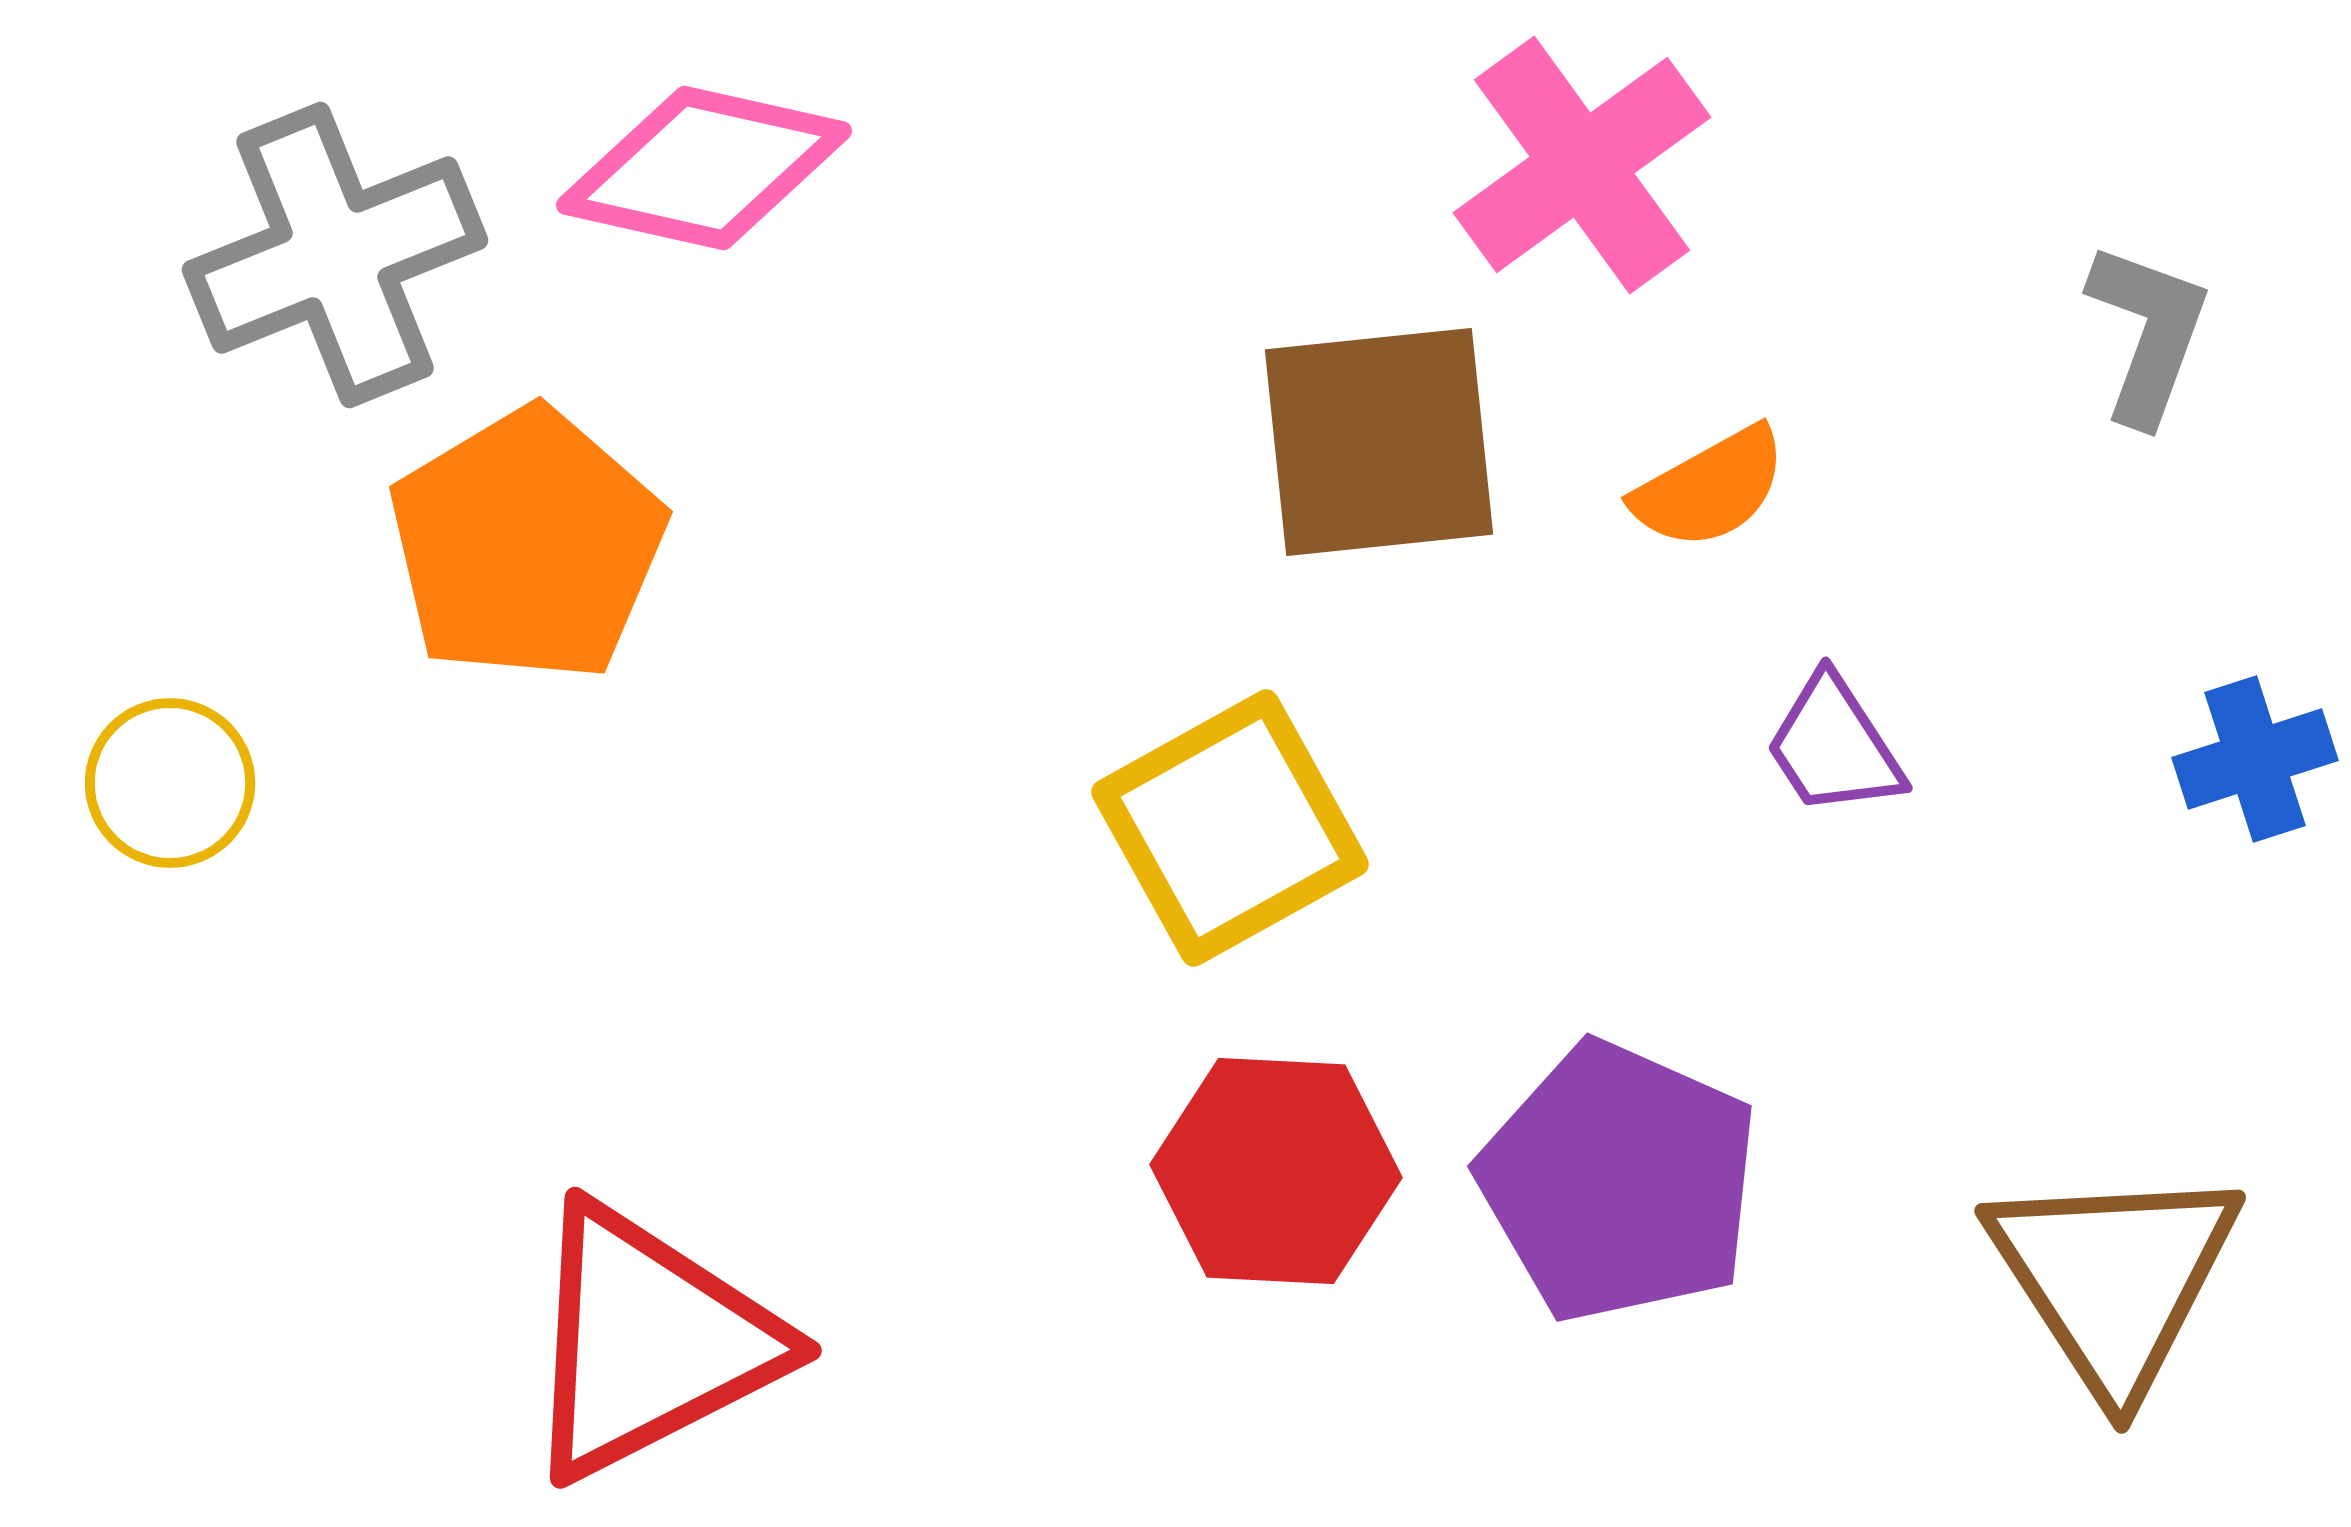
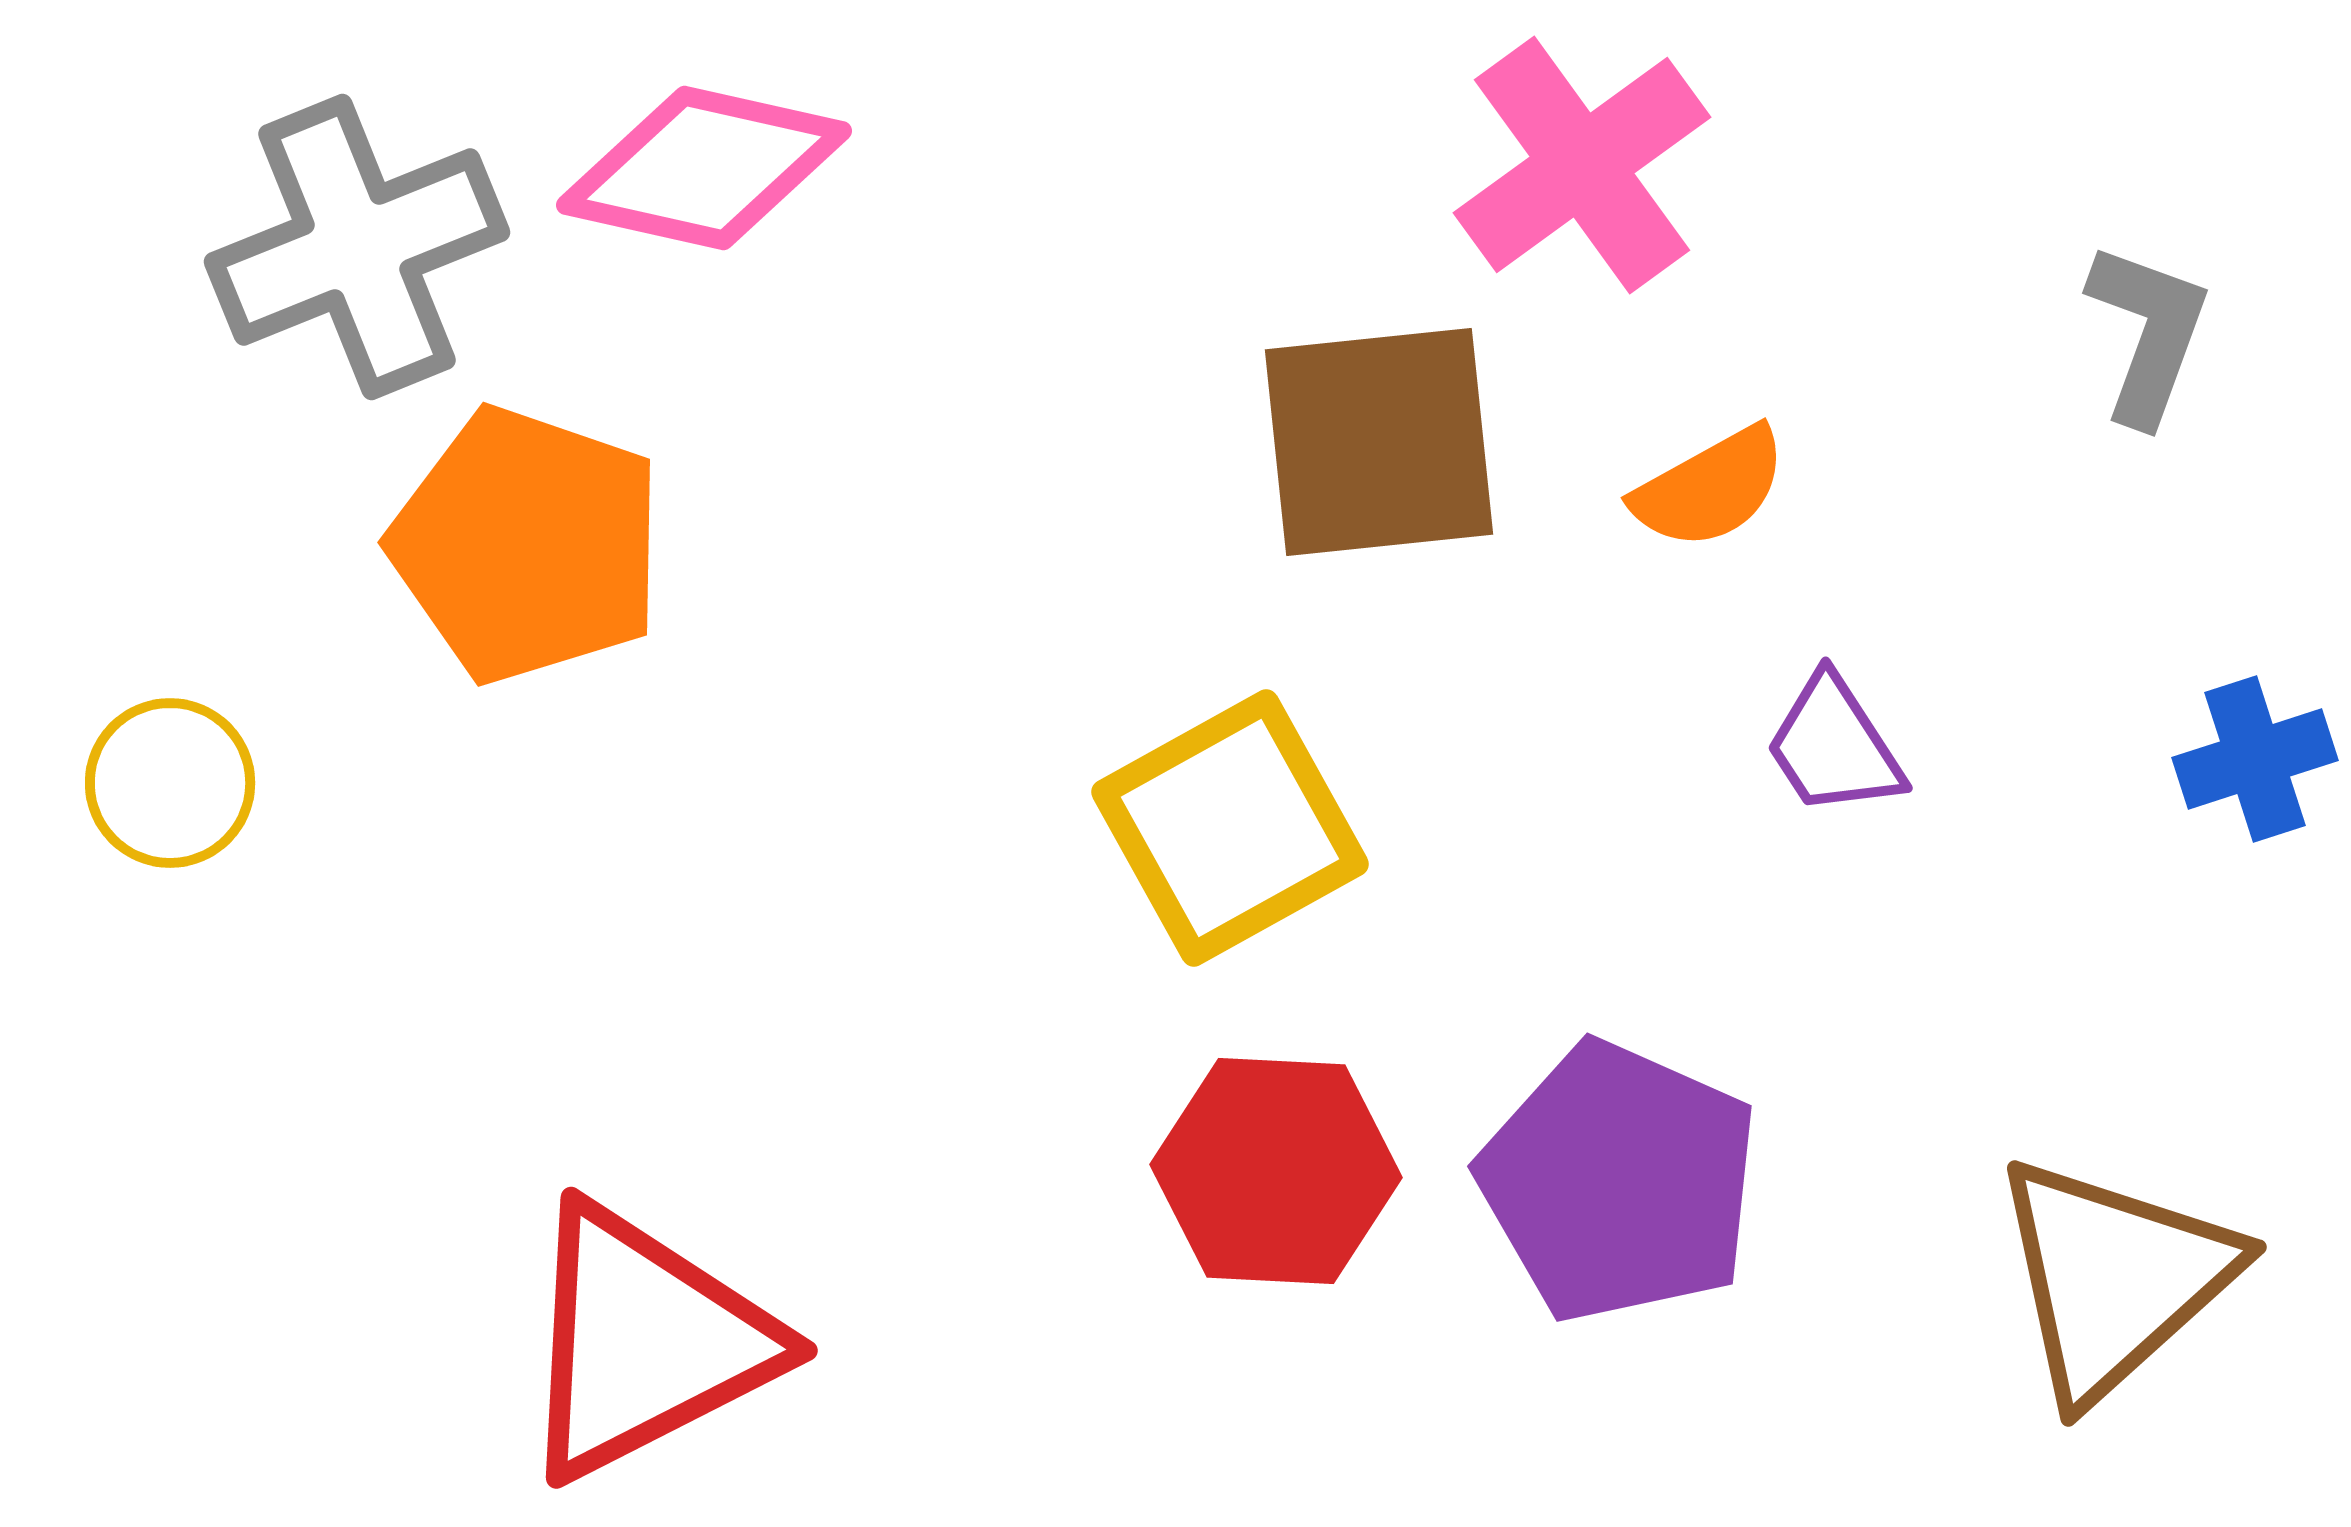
gray cross: moved 22 px right, 8 px up
orange pentagon: rotated 22 degrees counterclockwise
brown triangle: rotated 21 degrees clockwise
red triangle: moved 4 px left
